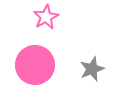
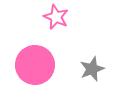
pink star: moved 10 px right; rotated 20 degrees counterclockwise
